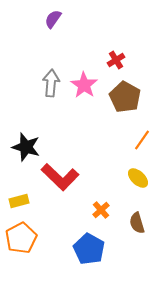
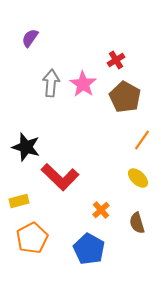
purple semicircle: moved 23 px left, 19 px down
pink star: moved 1 px left, 1 px up
orange pentagon: moved 11 px right
